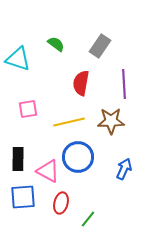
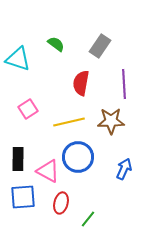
pink square: rotated 24 degrees counterclockwise
